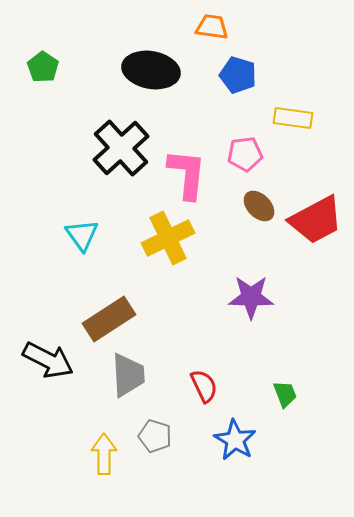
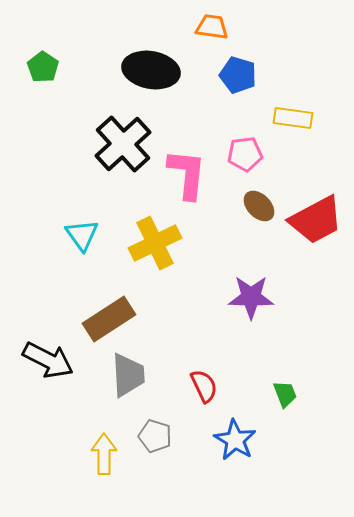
black cross: moved 2 px right, 4 px up
yellow cross: moved 13 px left, 5 px down
